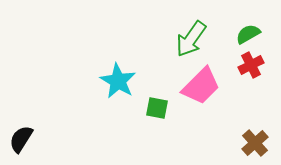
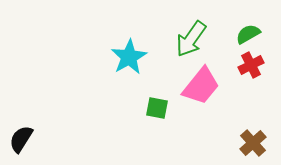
cyan star: moved 11 px right, 24 px up; rotated 12 degrees clockwise
pink trapezoid: rotated 6 degrees counterclockwise
brown cross: moved 2 px left
